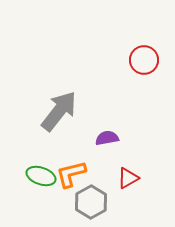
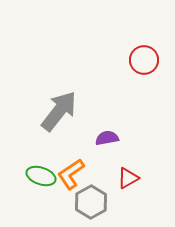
orange L-shape: rotated 20 degrees counterclockwise
